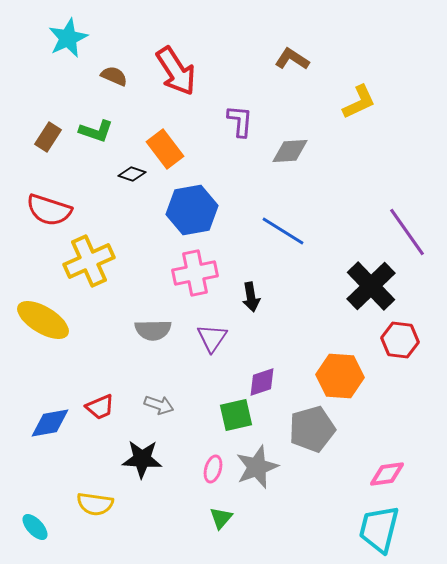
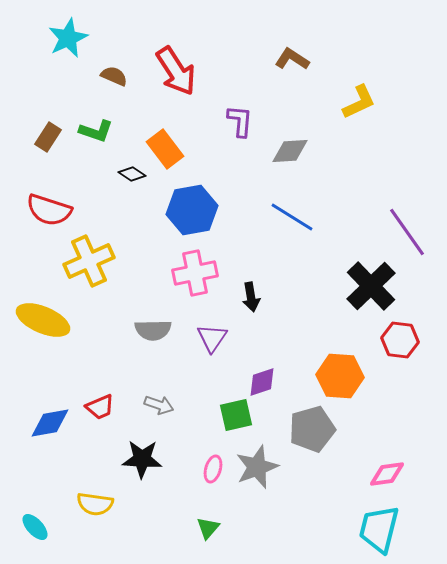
black diamond: rotated 16 degrees clockwise
blue line: moved 9 px right, 14 px up
yellow ellipse: rotated 8 degrees counterclockwise
green triangle: moved 13 px left, 10 px down
